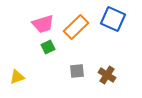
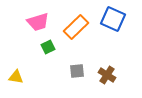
pink trapezoid: moved 5 px left, 2 px up
yellow triangle: moved 1 px left; rotated 28 degrees clockwise
